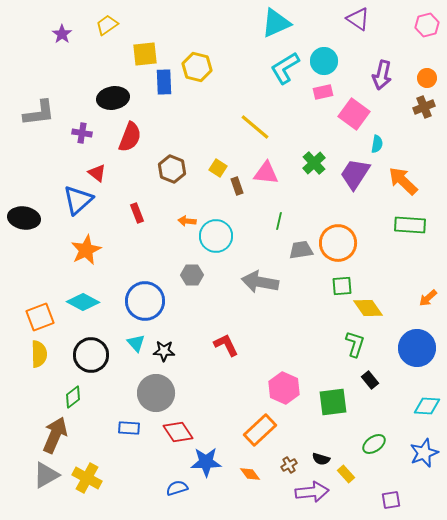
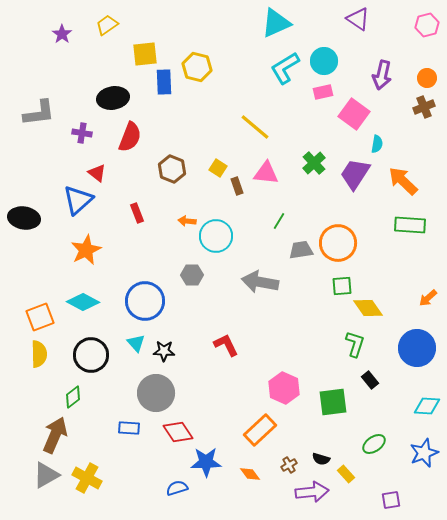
green line at (279, 221): rotated 18 degrees clockwise
